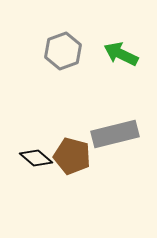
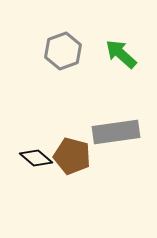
green arrow: rotated 16 degrees clockwise
gray rectangle: moved 1 px right, 2 px up; rotated 6 degrees clockwise
